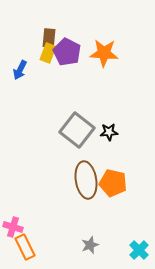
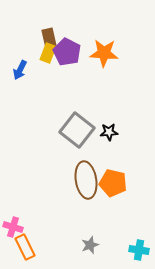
brown rectangle: rotated 18 degrees counterclockwise
cyan cross: rotated 36 degrees counterclockwise
